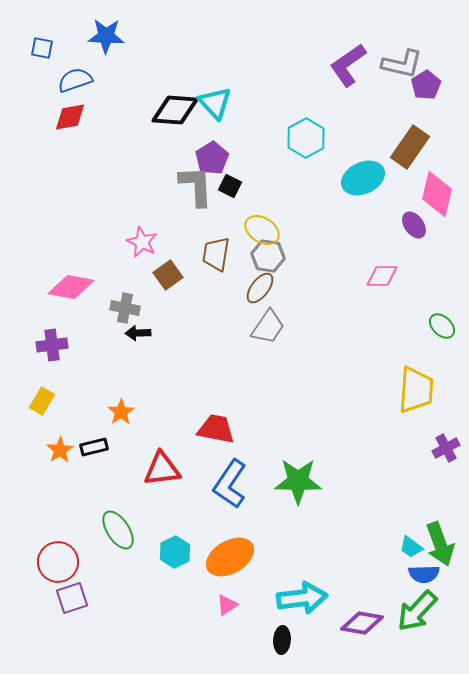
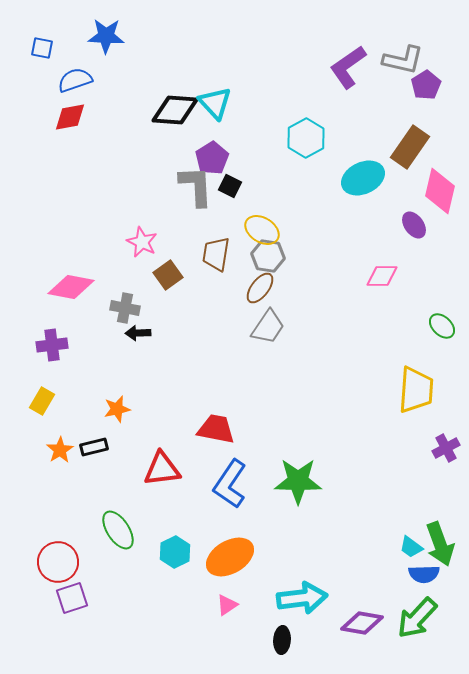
gray L-shape at (402, 64): moved 1 px right, 4 px up
purple L-shape at (348, 65): moved 2 px down
pink diamond at (437, 194): moved 3 px right, 3 px up
orange star at (121, 412): moved 4 px left, 3 px up; rotated 20 degrees clockwise
green arrow at (417, 611): moved 7 px down
